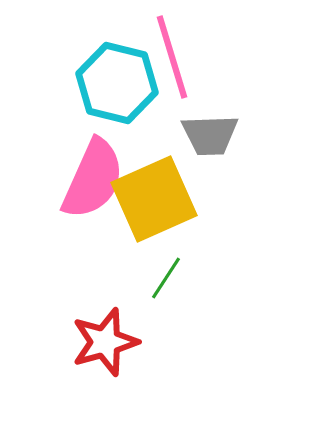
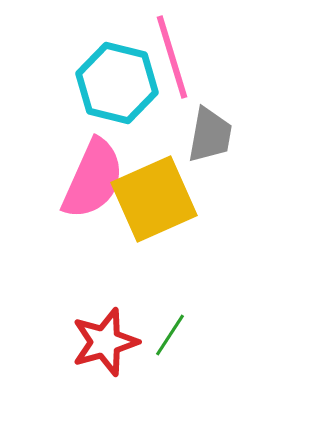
gray trapezoid: rotated 78 degrees counterclockwise
green line: moved 4 px right, 57 px down
